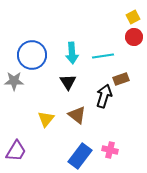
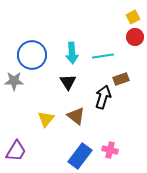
red circle: moved 1 px right
black arrow: moved 1 px left, 1 px down
brown triangle: moved 1 px left, 1 px down
